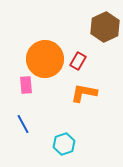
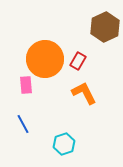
orange L-shape: rotated 52 degrees clockwise
